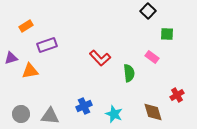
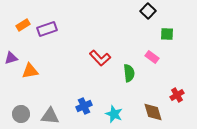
orange rectangle: moved 3 px left, 1 px up
purple rectangle: moved 16 px up
